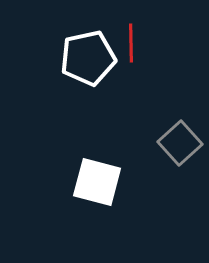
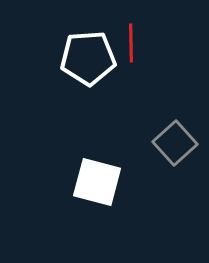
white pentagon: rotated 8 degrees clockwise
gray square: moved 5 px left
